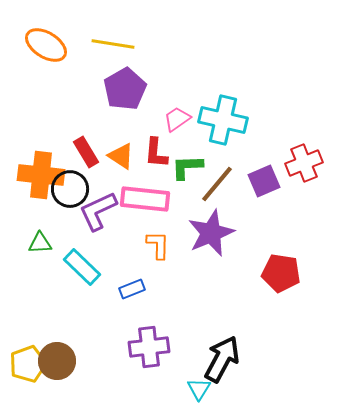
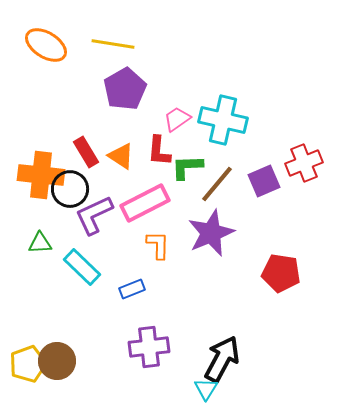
red L-shape: moved 3 px right, 2 px up
pink rectangle: moved 4 px down; rotated 33 degrees counterclockwise
purple L-shape: moved 4 px left, 4 px down
cyan triangle: moved 7 px right
